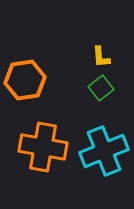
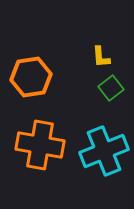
orange hexagon: moved 6 px right, 3 px up
green square: moved 10 px right
orange cross: moved 3 px left, 2 px up
